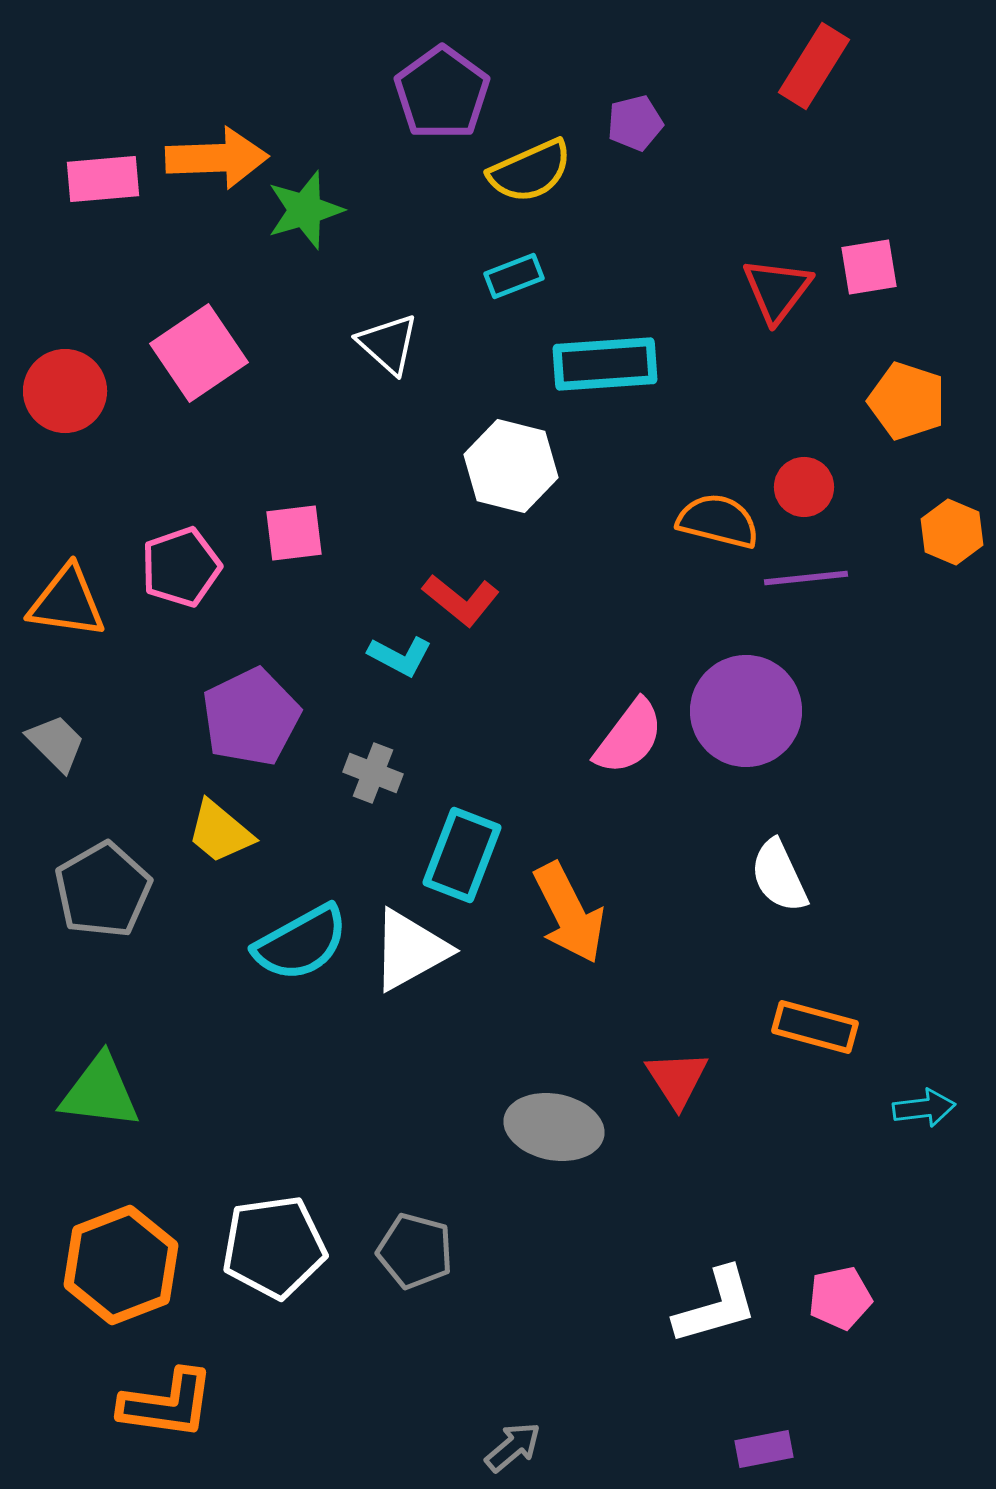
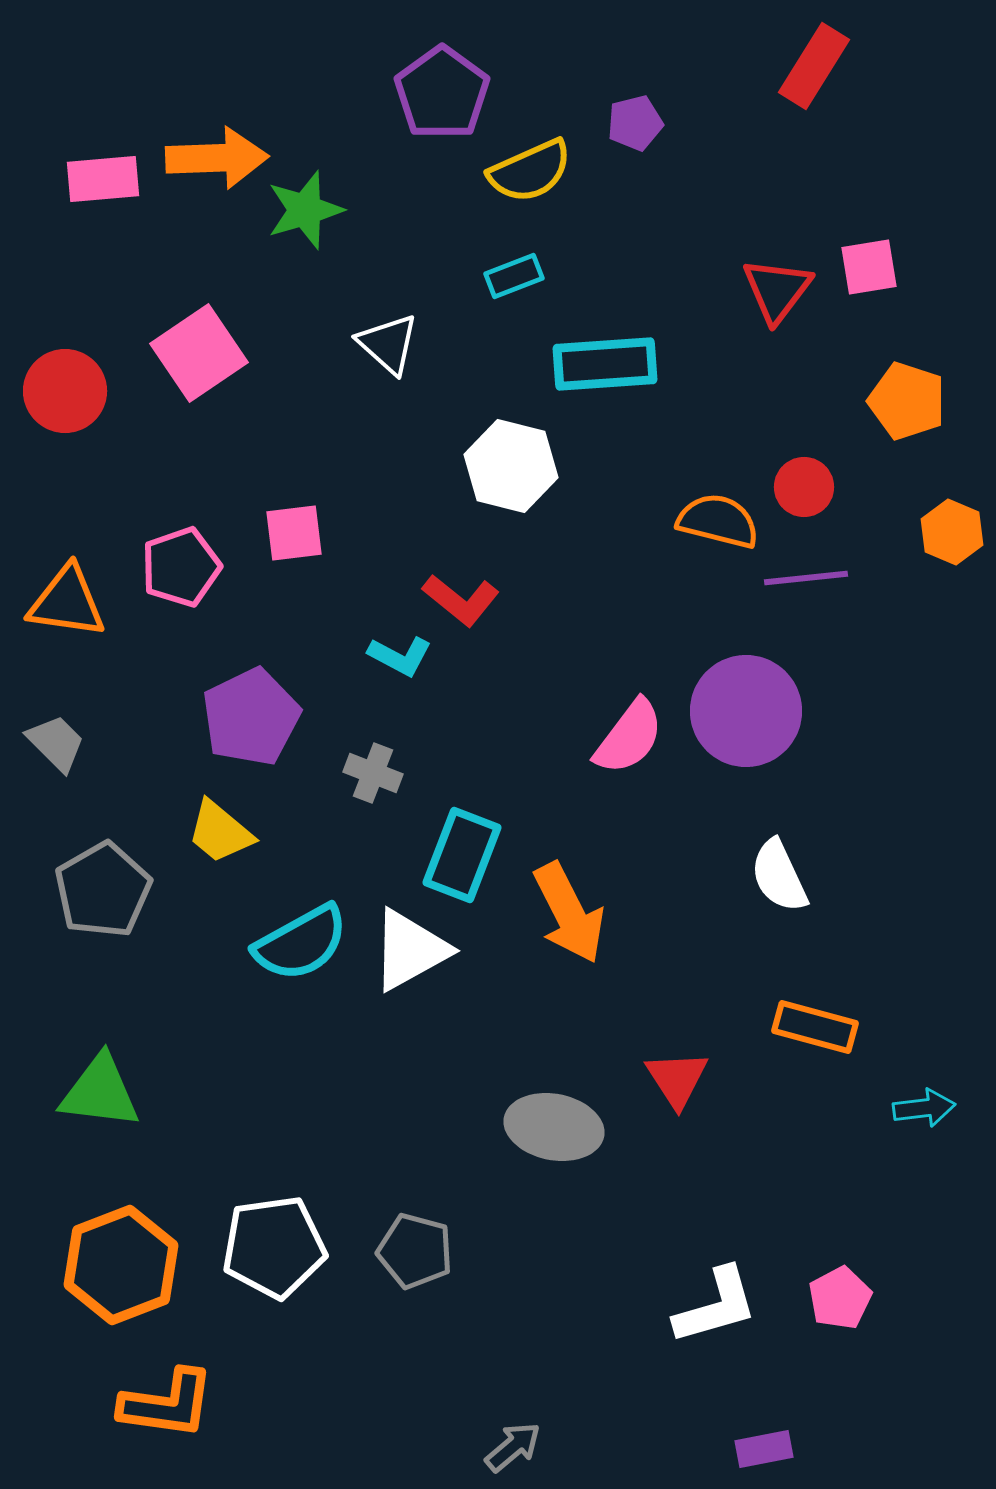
pink pentagon at (840, 1298): rotated 16 degrees counterclockwise
